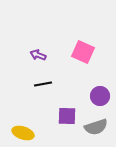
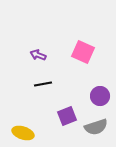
purple square: rotated 24 degrees counterclockwise
